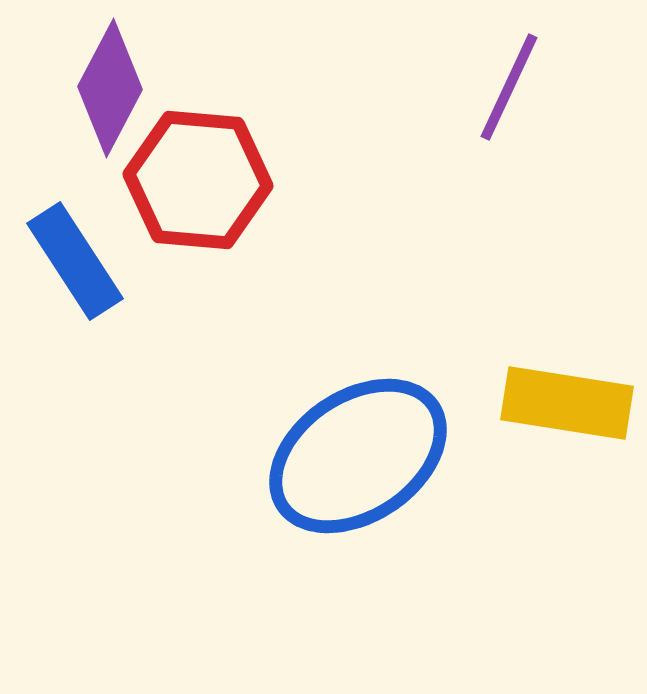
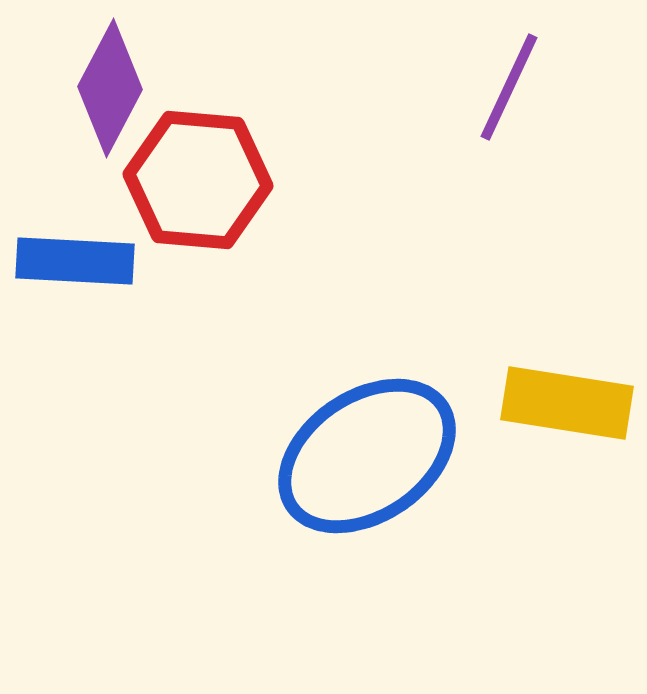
blue rectangle: rotated 54 degrees counterclockwise
blue ellipse: moved 9 px right
